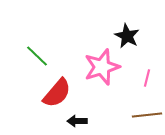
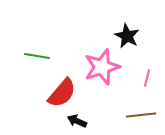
green line: rotated 35 degrees counterclockwise
red semicircle: moved 5 px right
brown line: moved 6 px left
black arrow: rotated 24 degrees clockwise
